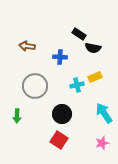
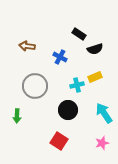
black semicircle: moved 2 px right, 1 px down; rotated 28 degrees counterclockwise
blue cross: rotated 24 degrees clockwise
black circle: moved 6 px right, 4 px up
red square: moved 1 px down
